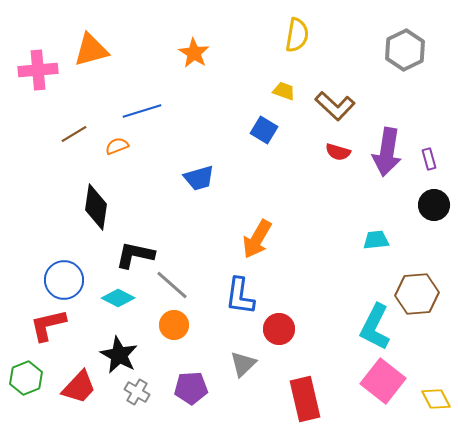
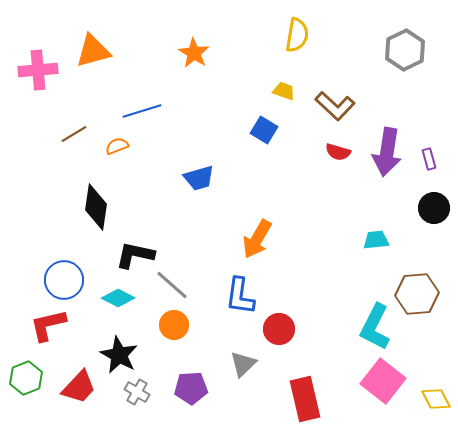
orange triangle: moved 2 px right, 1 px down
black circle: moved 3 px down
